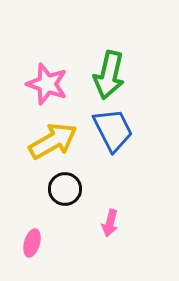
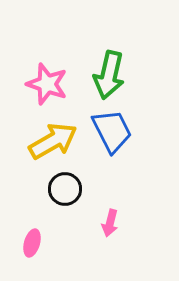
blue trapezoid: moved 1 px left, 1 px down
